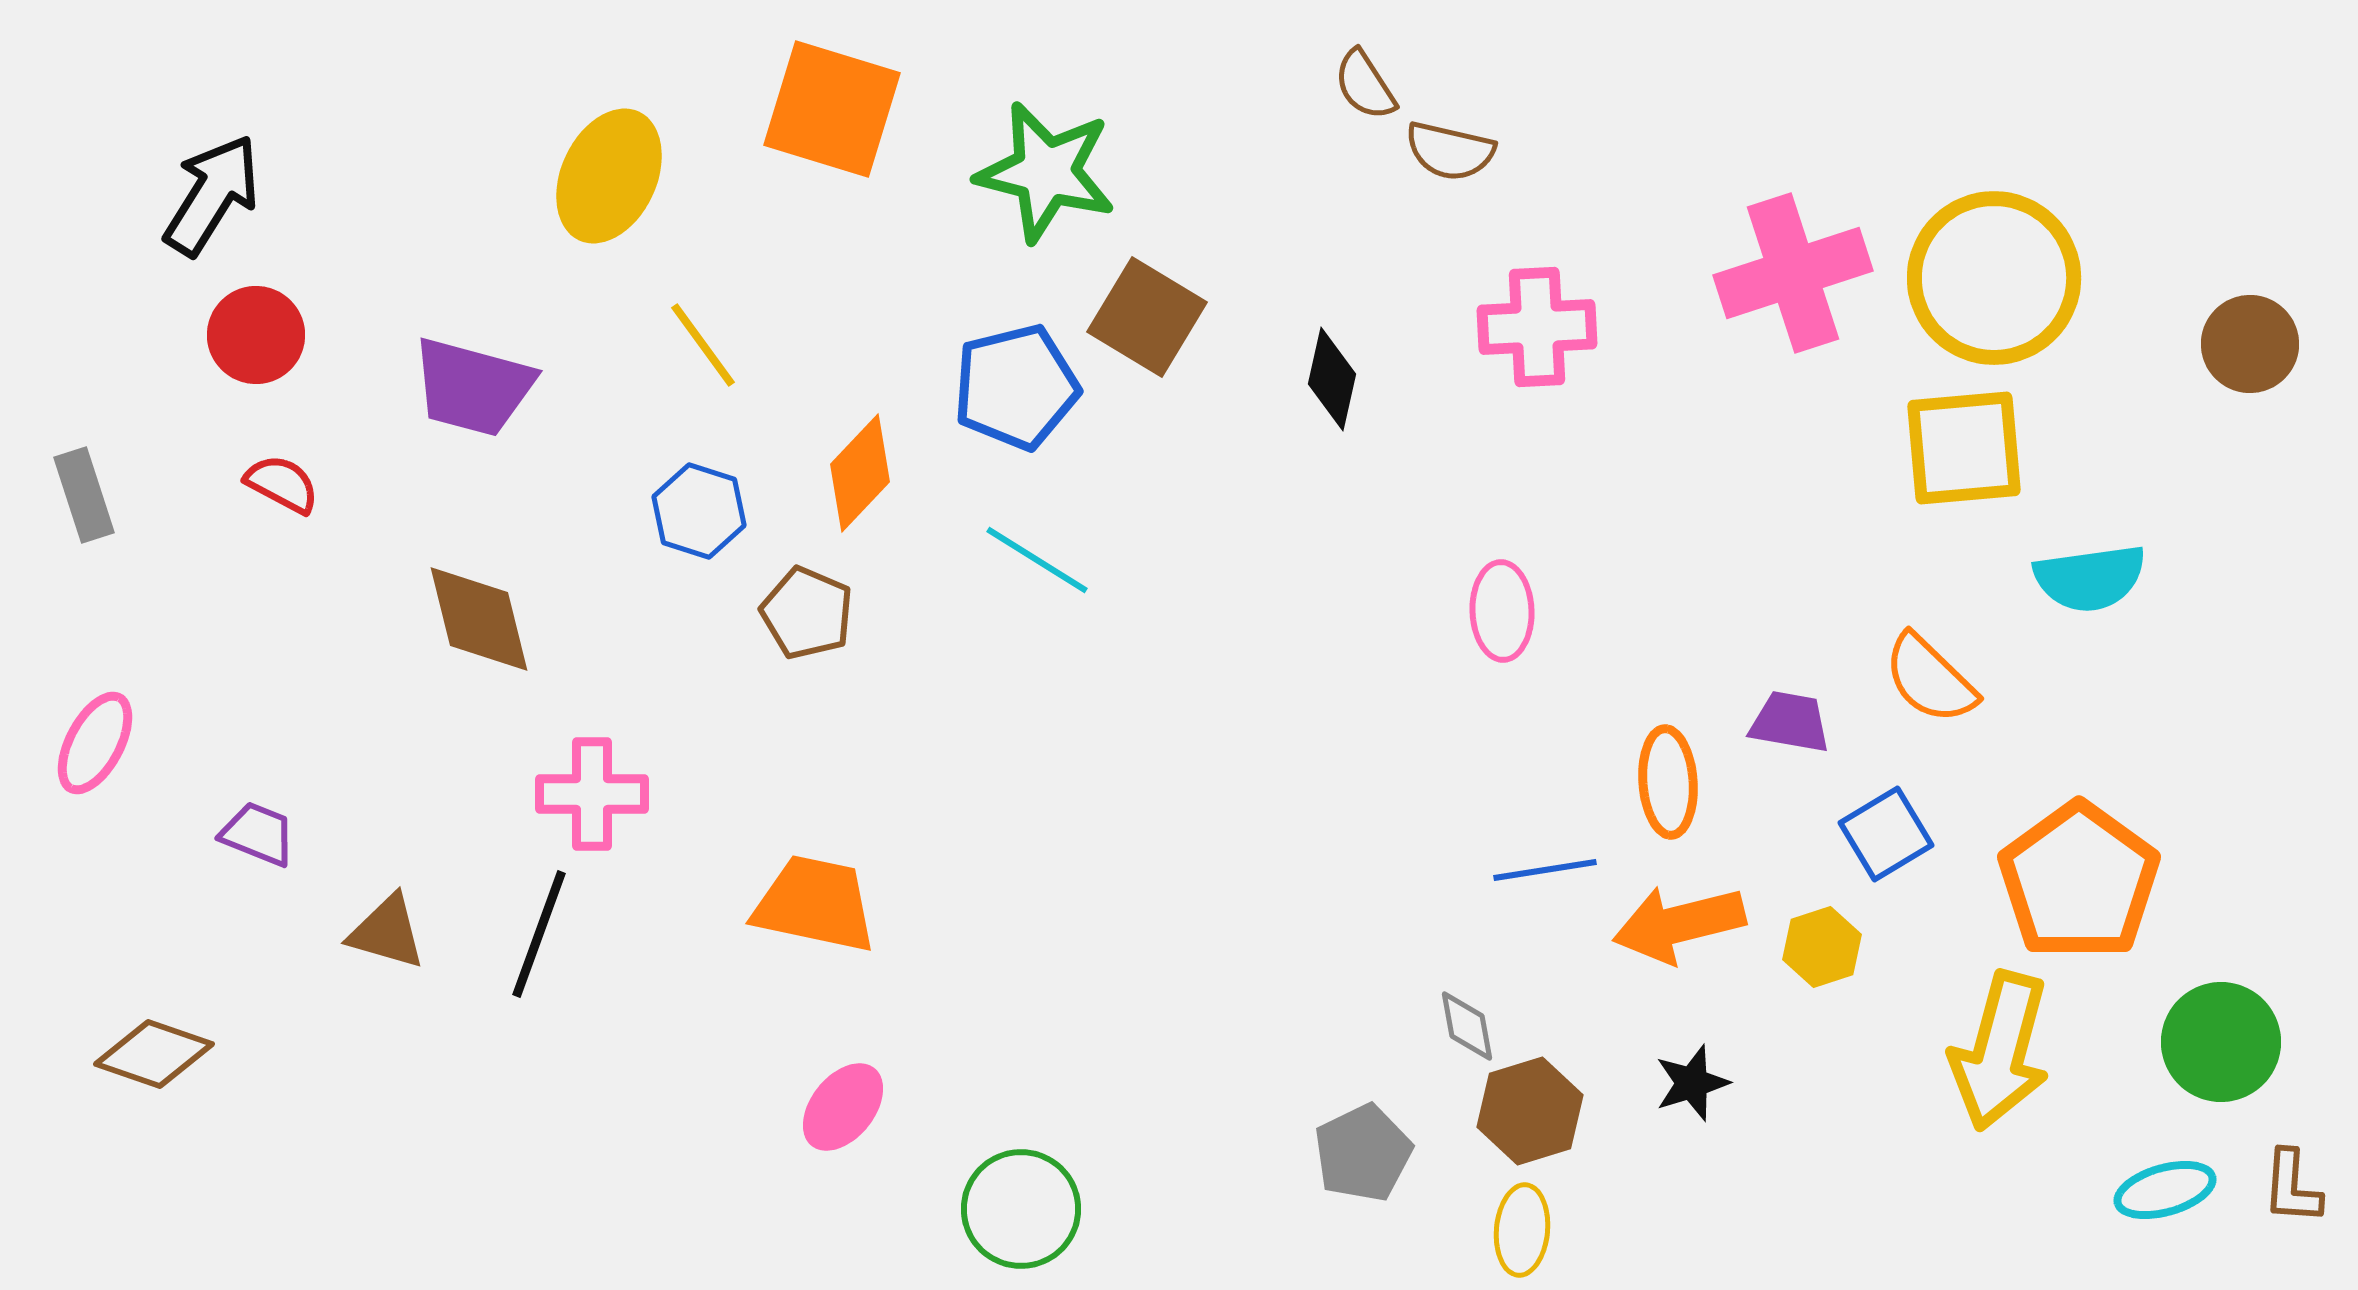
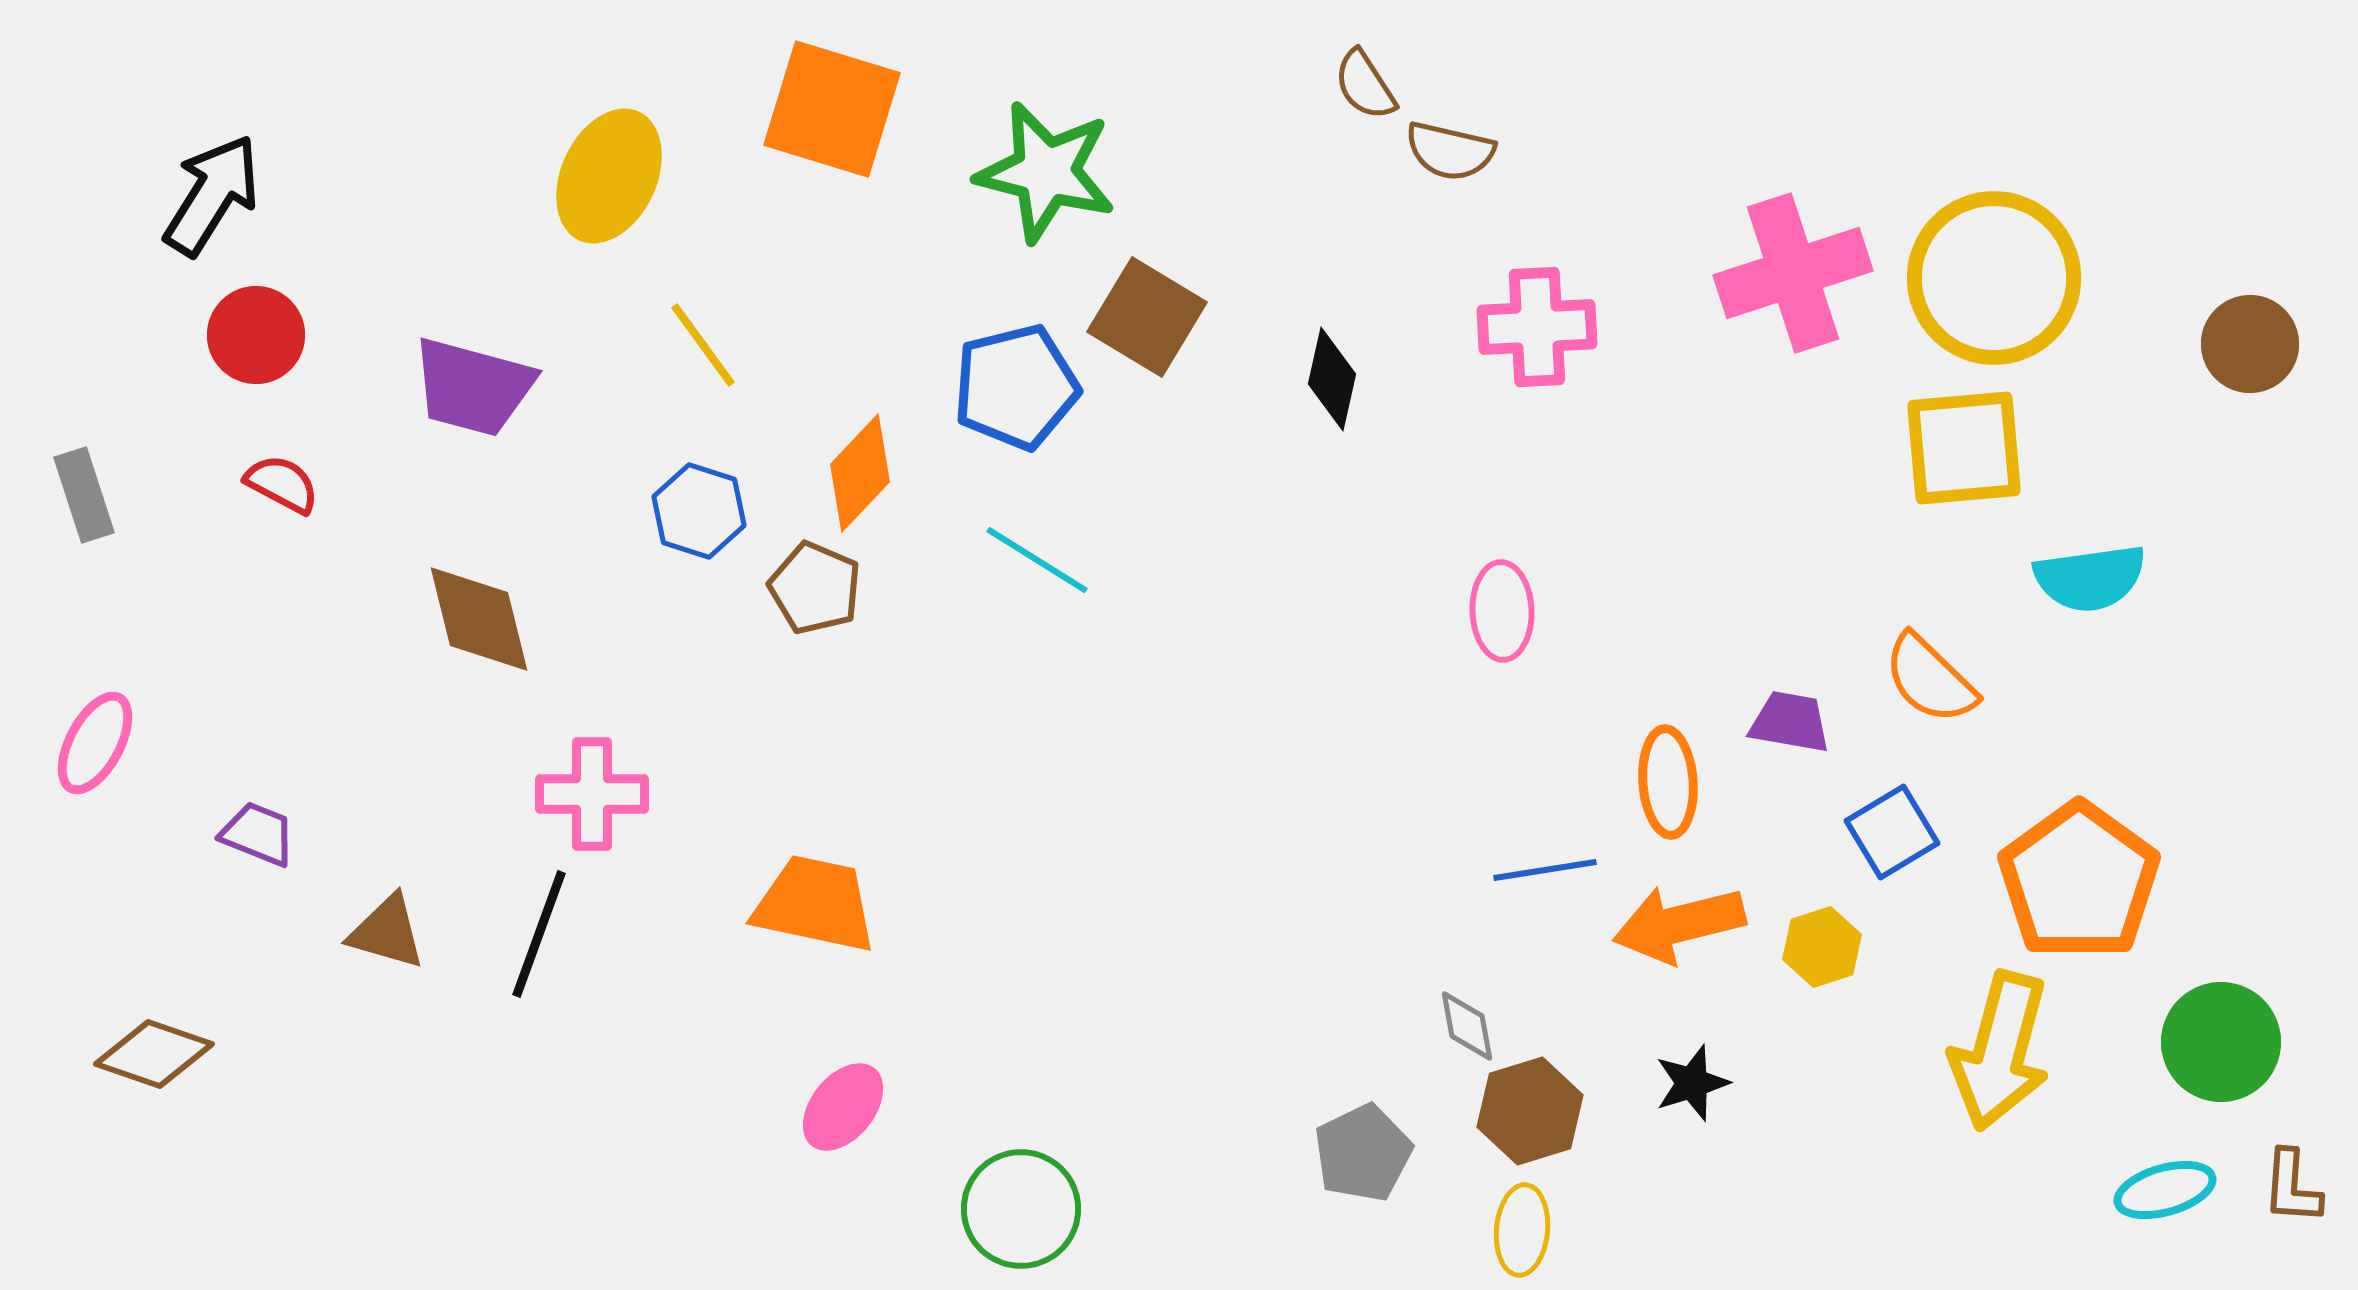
brown pentagon at (807, 613): moved 8 px right, 25 px up
blue square at (1886, 834): moved 6 px right, 2 px up
